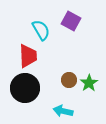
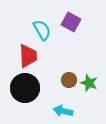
purple square: moved 1 px down
cyan semicircle: moved 1 px right
green star: rotated 18 degrees counterclockwise
